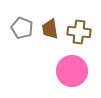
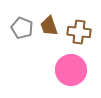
brown trapezoid: moved 1 px left, 3 px up; rotated 10 degrees counterclockwise
pink circle: moved 1 px left, 1 px up
